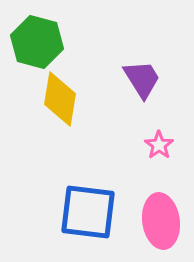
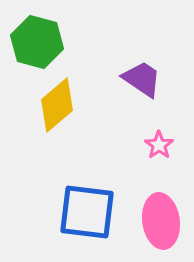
purple trapezoid: rotated 24 degrees counterclockwise
yellow diamond: moved 3 px left, 6 px down; rotated 40 degrees clockwise
blue square: moved 1 px left
